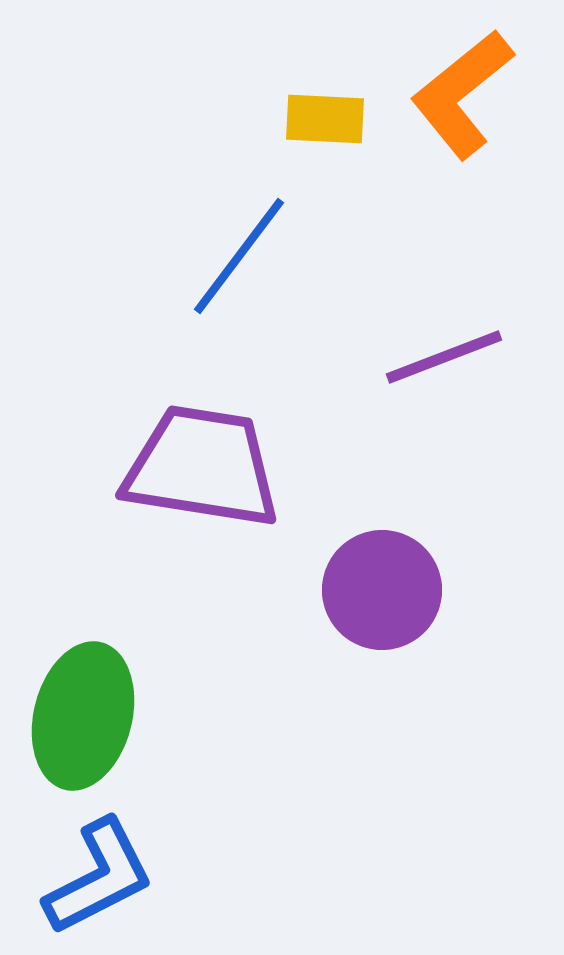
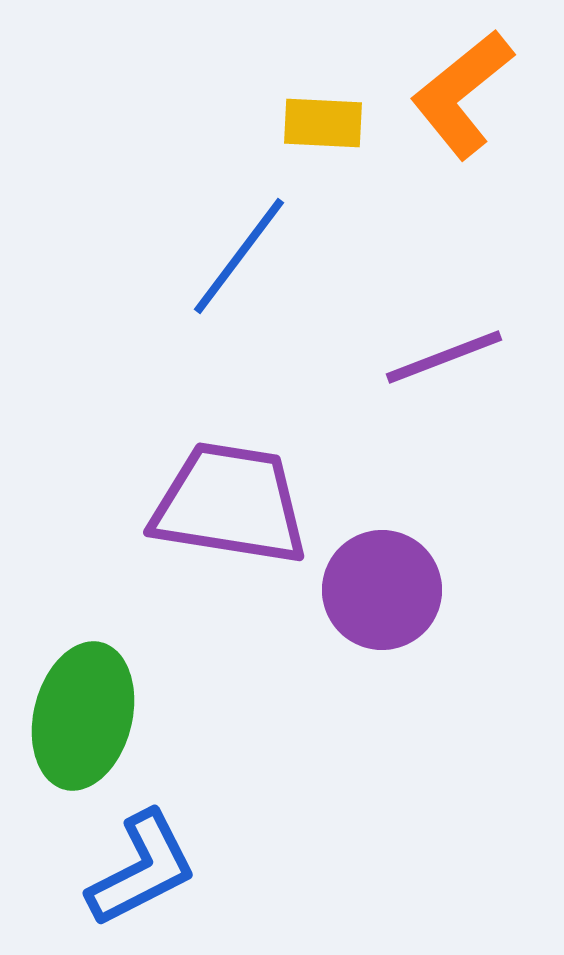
yellow rectangle: moved 2 px left, 4 px down
purple trapezoid: moved 28 px right, 37 px down
blue L-shape: moved 43 px right, 8 px up
